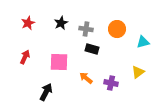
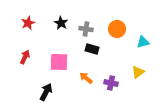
black star: rotated 16 degrees counterclockwise
